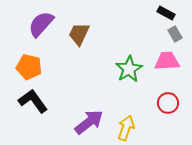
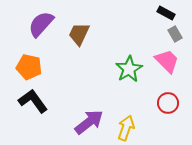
pink trapezoid: rotated 48 degrees clockwise
